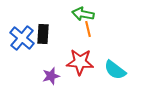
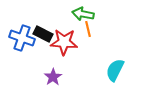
black rectangle: rotated 66 degrees counterclockwise
blue cross: rotated 20 degrees counterclockwise
red star: moved 16 px left, 20 px up
cyan semicircle: rotated 80 degrees clockwise
purple star: moved 2 px right, 1 px down; rotated 18 degrees counterclockwise
